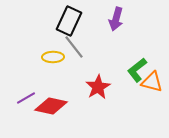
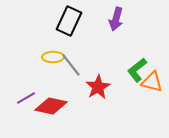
gray line: moved 3 px left, 18 px down
